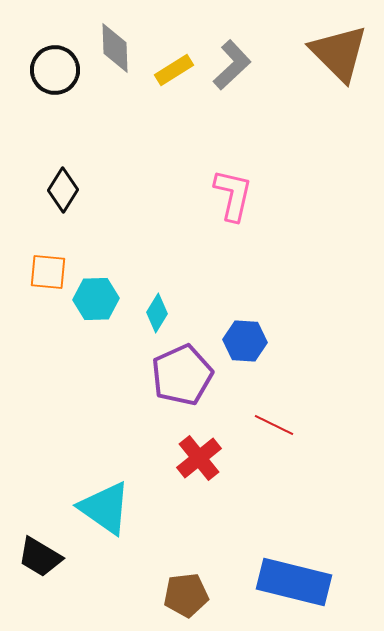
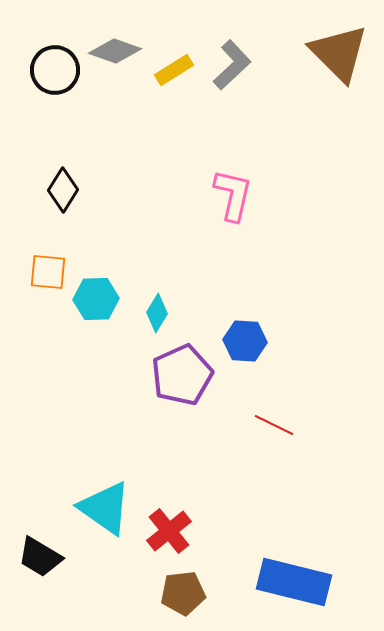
gray diamond: moved 3 px down; rotated 69 degrees counterclockwise
red cross: moved 30 px left, 73 px down
brown pentagon: moved 3 px left, 2 px up
